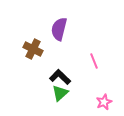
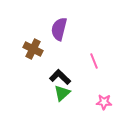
green triangle: moved 2 px right
pink star: rotated 28 degrees clockwise
